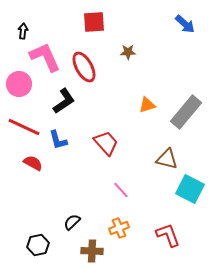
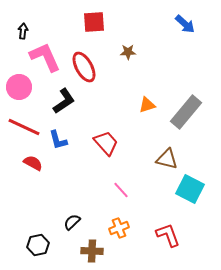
pink circle: moved 3 px down
